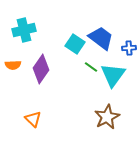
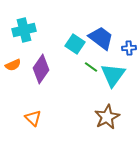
orange semicircle: rotated 21 degrees counterclockwise
orange triangle: moved 1 px up
